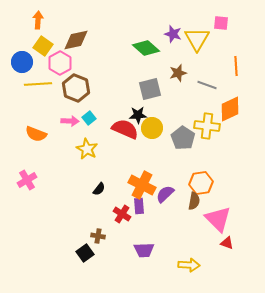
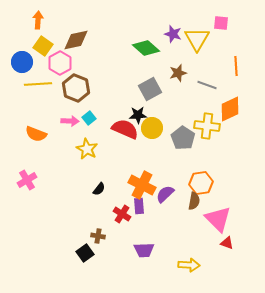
gray square: rotated 15 degrees counterclockwise
